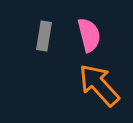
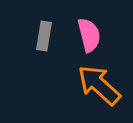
orange arrow: rotated 6 degrees counterclockwise
